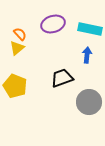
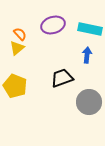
purple ellipse: moved 1 px down
